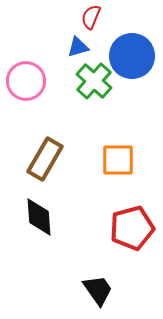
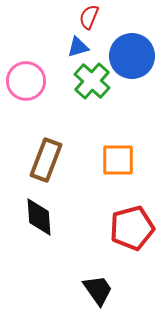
red semicircle: moved 2 px left
green cross: moved 2 px left
brown rectangle: moved 1 px right, 1 px down; rotated 9 degrees counterclockwise
